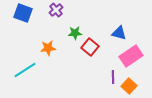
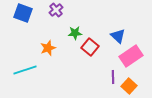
blue triangle: moved 1 px left, 3 px down; rotated 28 degrees clockwise
orange star: rotated 14 degrees counterclockwise
cyan line: rotated 15 degrees clockwise
